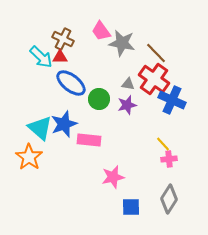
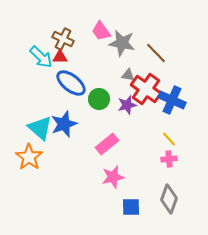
red cross: moved 8 px left, 10 px down
gray triangle: moved 9 px up
pink rectangle: moved 18 px right, 4 px down; rotated 45 degrees counterclockwise
yellow line: moved 6 px right, 5 px up
gray diamond: rotated 12 degrees counterclockwise
